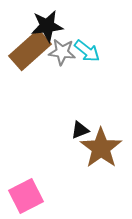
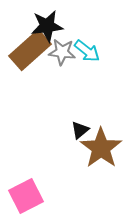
black triangle: rotated 18 degrees counterclockwise
